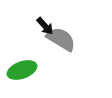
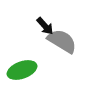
gray semicircle: moved 1 px right, 2 px down
